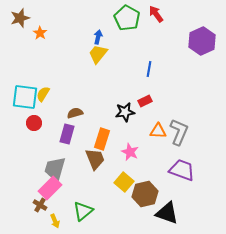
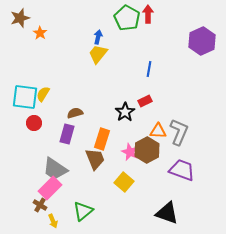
red arrow: moved 8 px left; rotated 36 degrees clockwise
black star: rotated 24 degrees counterclockwise
gray trapezoid: rotated 72 degrees counterclockwise
brown hexagon: moved 2 px right, 44 px up; rotated 15 degrees counterclockwise
yellow arrow: moved 2 px left
